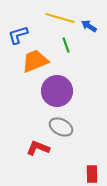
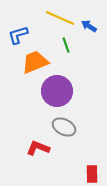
yellow line: rotated 8 degrees clockwise
orange trapezoid: moved 1 px down
gray ellipse: moved 3 px right
